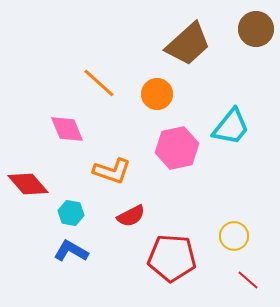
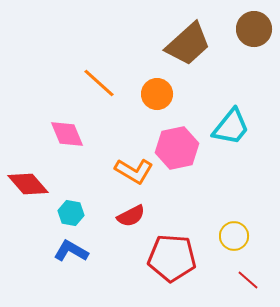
brown circle: moved 2 px left
pink diamond: moved 5 px down
orange L-shape: moved 22 px right; rotated 12 degrees clockwise
